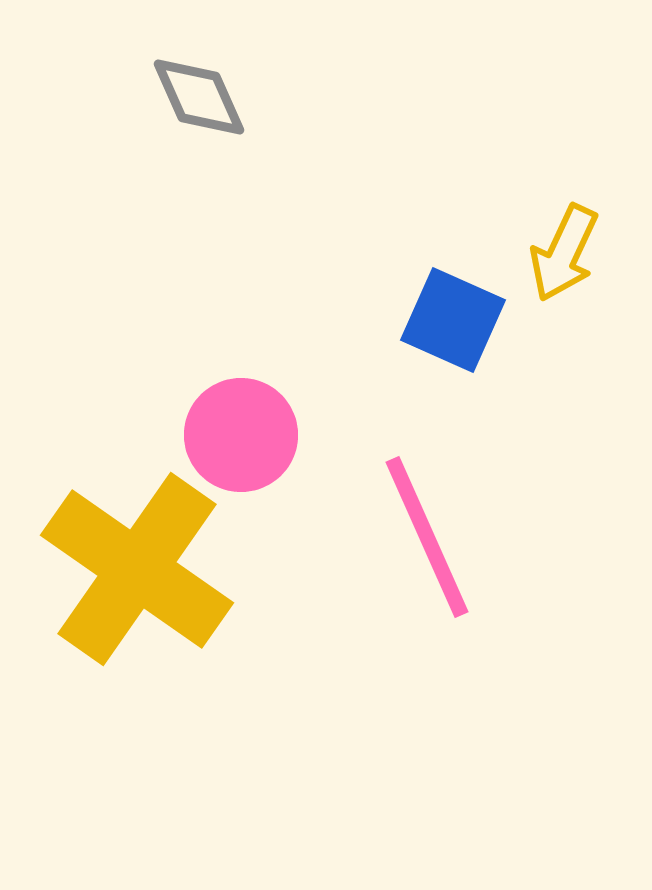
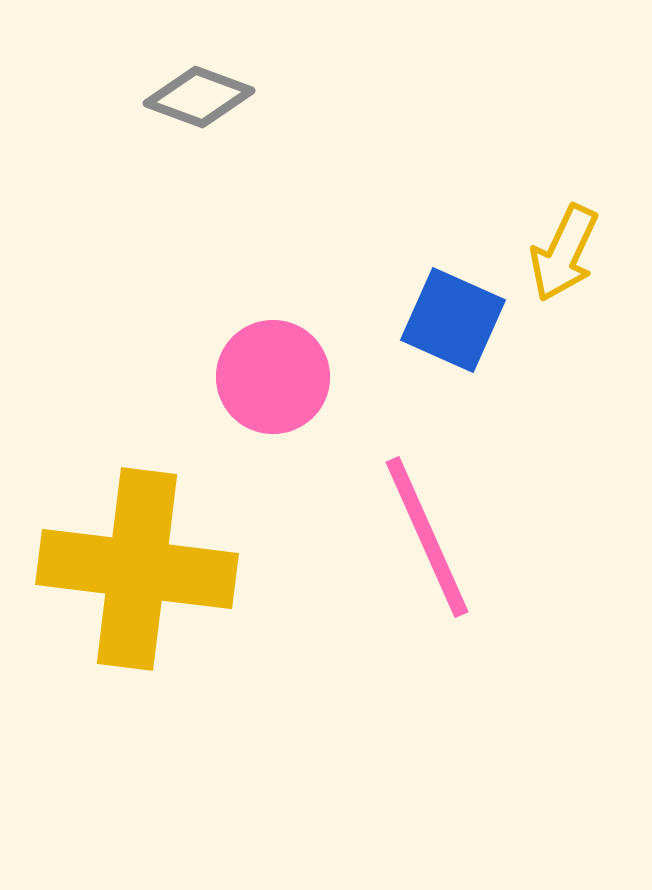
gray diamond: rotated 46 degrees counterclockwise
pink circle: moved 32 px right, 58 px up
yellow cross: rotated 28 degrees counterclockwise
